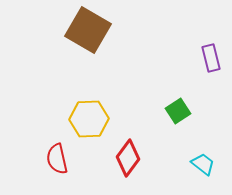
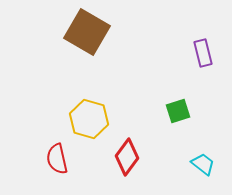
brown square: moved 1 px left, 2 px down
purple rectangle: moved 8 px left, 5 px up
green square: rotated 15 degrees clockwise
yellow hexagon: rotated 18 degrees clockwise
red diamond: moved 1 px left, 1 px up
